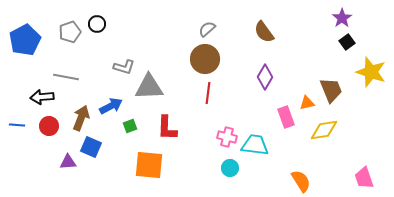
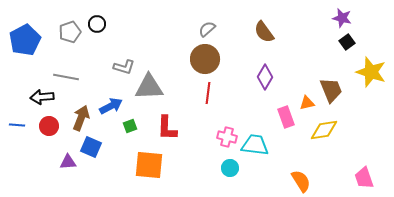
purple star: rotated 24 degrees counterclockwise
